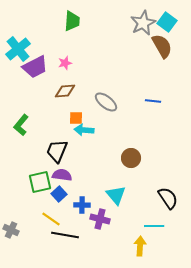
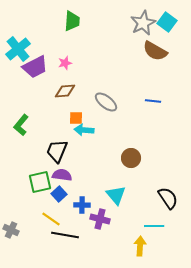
brown semicircle: moved 7 px left, 5 px down; rotated 150 degrees clockwise
